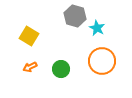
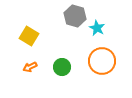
green circle: moved 1 px right, 2 px up
